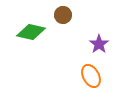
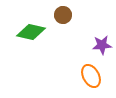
purple star: moved 3 px right, 1 px down; rotated 30 degrees clockwise
